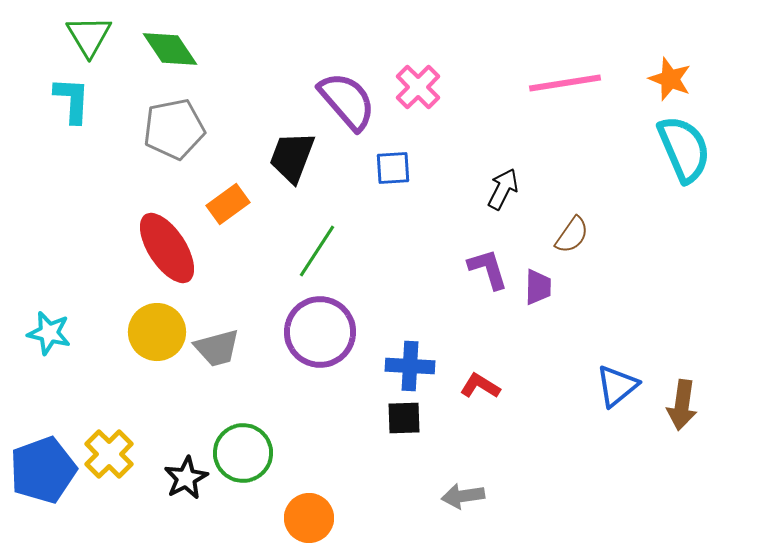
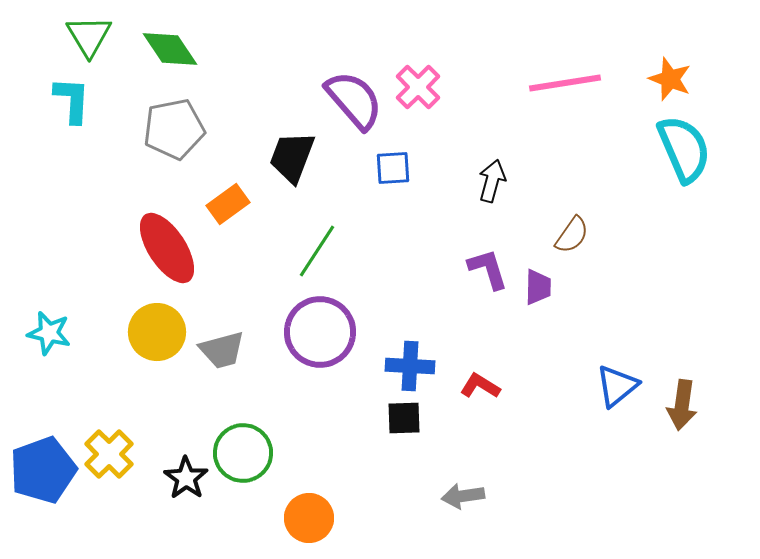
purple semicircle: moved 7 px right, 1 px up
black arrow: moved 11 px left, 8 px up; rotated 12 degrees counterclockwise
gray trapezoid: moved 5 px right, 2 px down
black star: rotated 9 degrees counterclockwise
